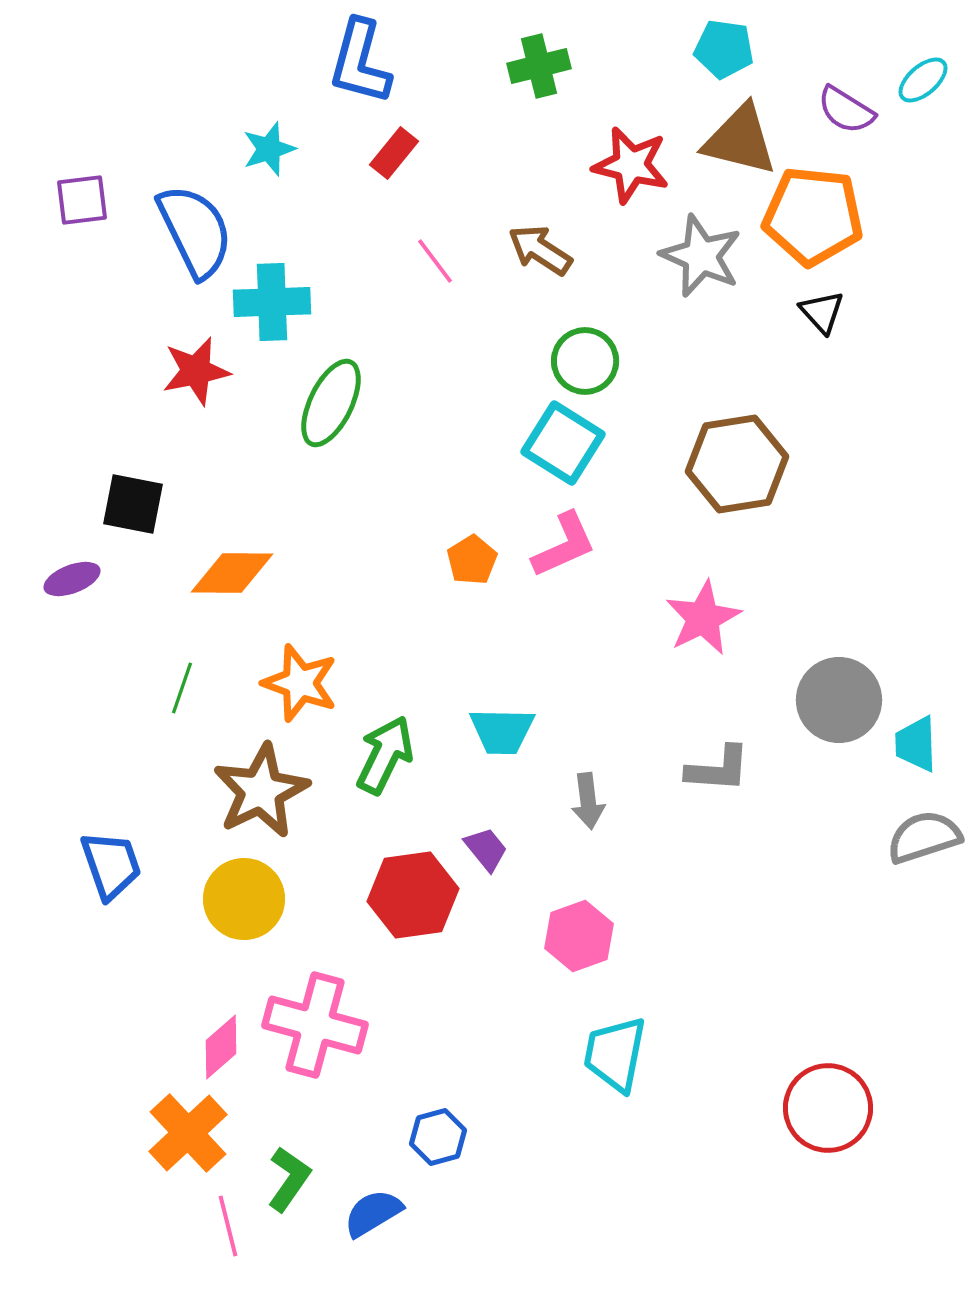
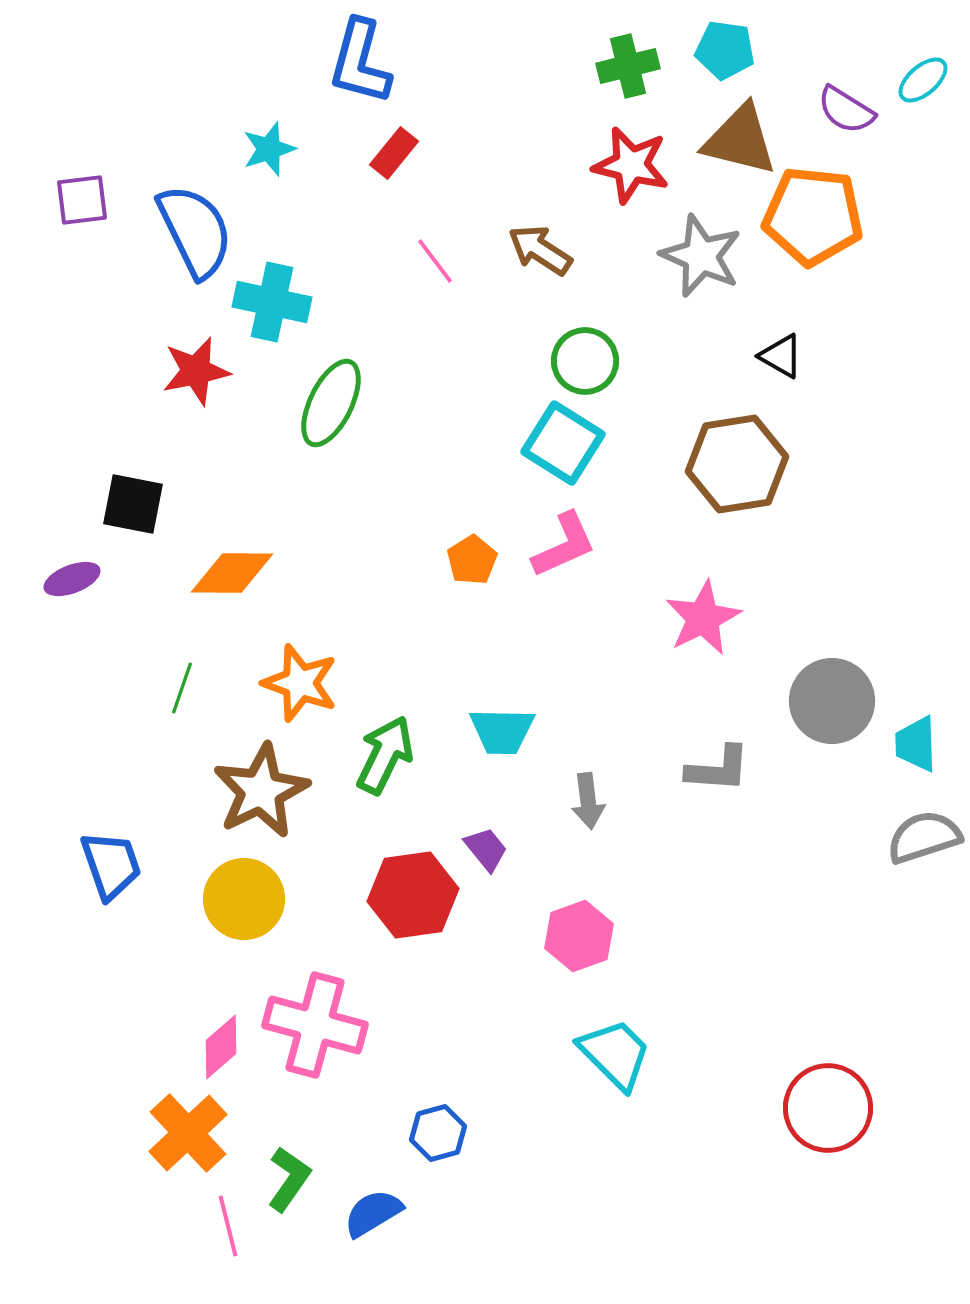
cyan pentagon at (724, 49): moved 1 px right, 1 px down
green cross at (539, 66): moved 89 px right
cyan cross at (272, 302): rotated 14 degrees clockwise
black triangle at (822, 312): moved 41 px left, 44 px down; rotated 18 degrees counterclockwise
gray circle at (839, 700): moved 7 px left, 1 px down
cyan trapezoid at (615, 1054): rotated 124 degrees clockwise
blue hexagon at (438, 1137): moved 4 px up
